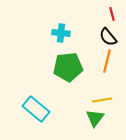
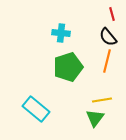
green pentagon: rotated 12 degrees counterclockwise
